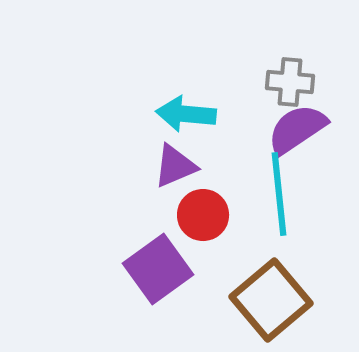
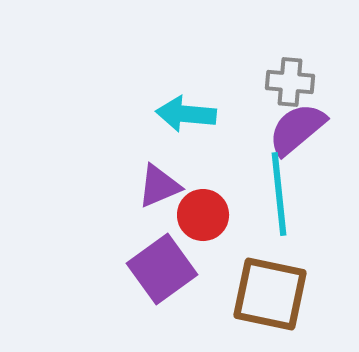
purple semicircle: rotated 6 degrees counterclockwise
purple triangle: moved 16 px left, 20 px down
purple square: moved 4 px right
brown square: moved 1 px left, 6 px up; rotated 38 degrees counterclockwise
